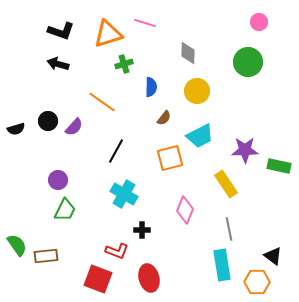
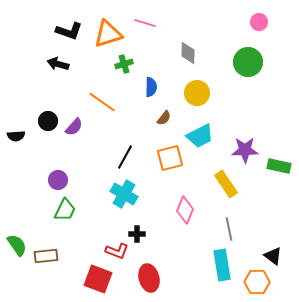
black L-shape: moved 8 px right
yellow circle: moved 2 px down
black semicircle: moved 7 px down; rotated 12 degrees clockwise
black line: moved 9 px right, 6 px down
black cross: moved 5 px left, 4 px down
